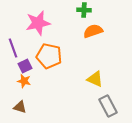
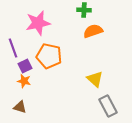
yellow triangle: rotated 18 degrees clockwise
